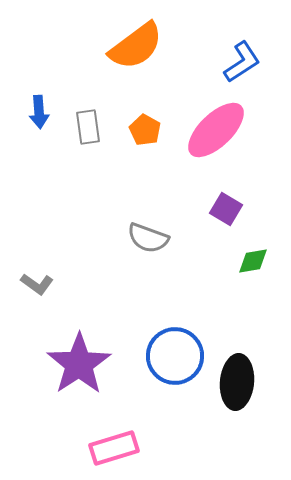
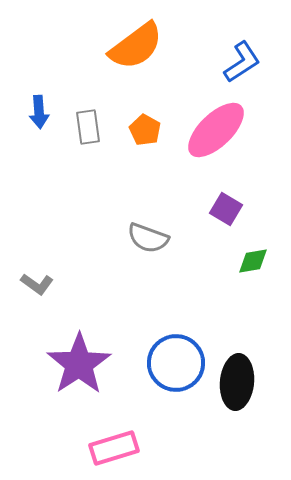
blue circle: moved 1 px right, 7 px down
